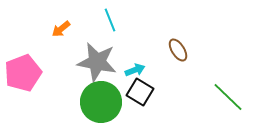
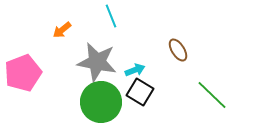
cyan line: moved 1 px right, 4 px up
orange arrow: moved 1 px right, 1 px down
green line: moved 16 px left, 2 px up
